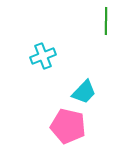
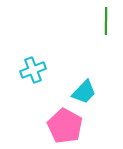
cyan cross: moved 10 px left, 14 px down
pink pentagon: moved 3 px left; rotated 16 degrees clockwise
